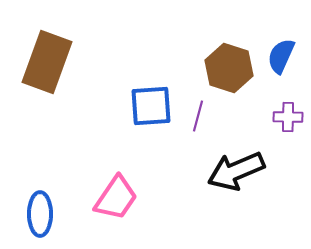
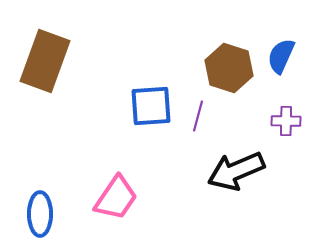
brown rectangle: moved 2 px left, 1 px up
purple cross: moved 2 px left, 4 px down
